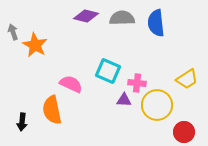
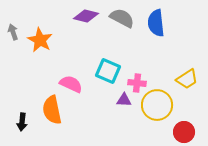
gray semicircle: rotated 30 degrees clockwise
orange star: moved 5 px right, 5 px up
